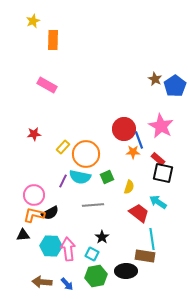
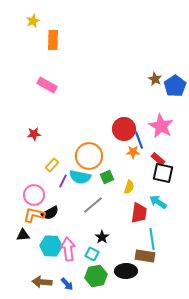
yellow rectangle: moved 11 px left, 18 px down
orange circle: moved 3 px right, 2 px down
gray line: rotated 35 degrees counterclockwise
red trapezoid: rotated 60 degrees clockwise
